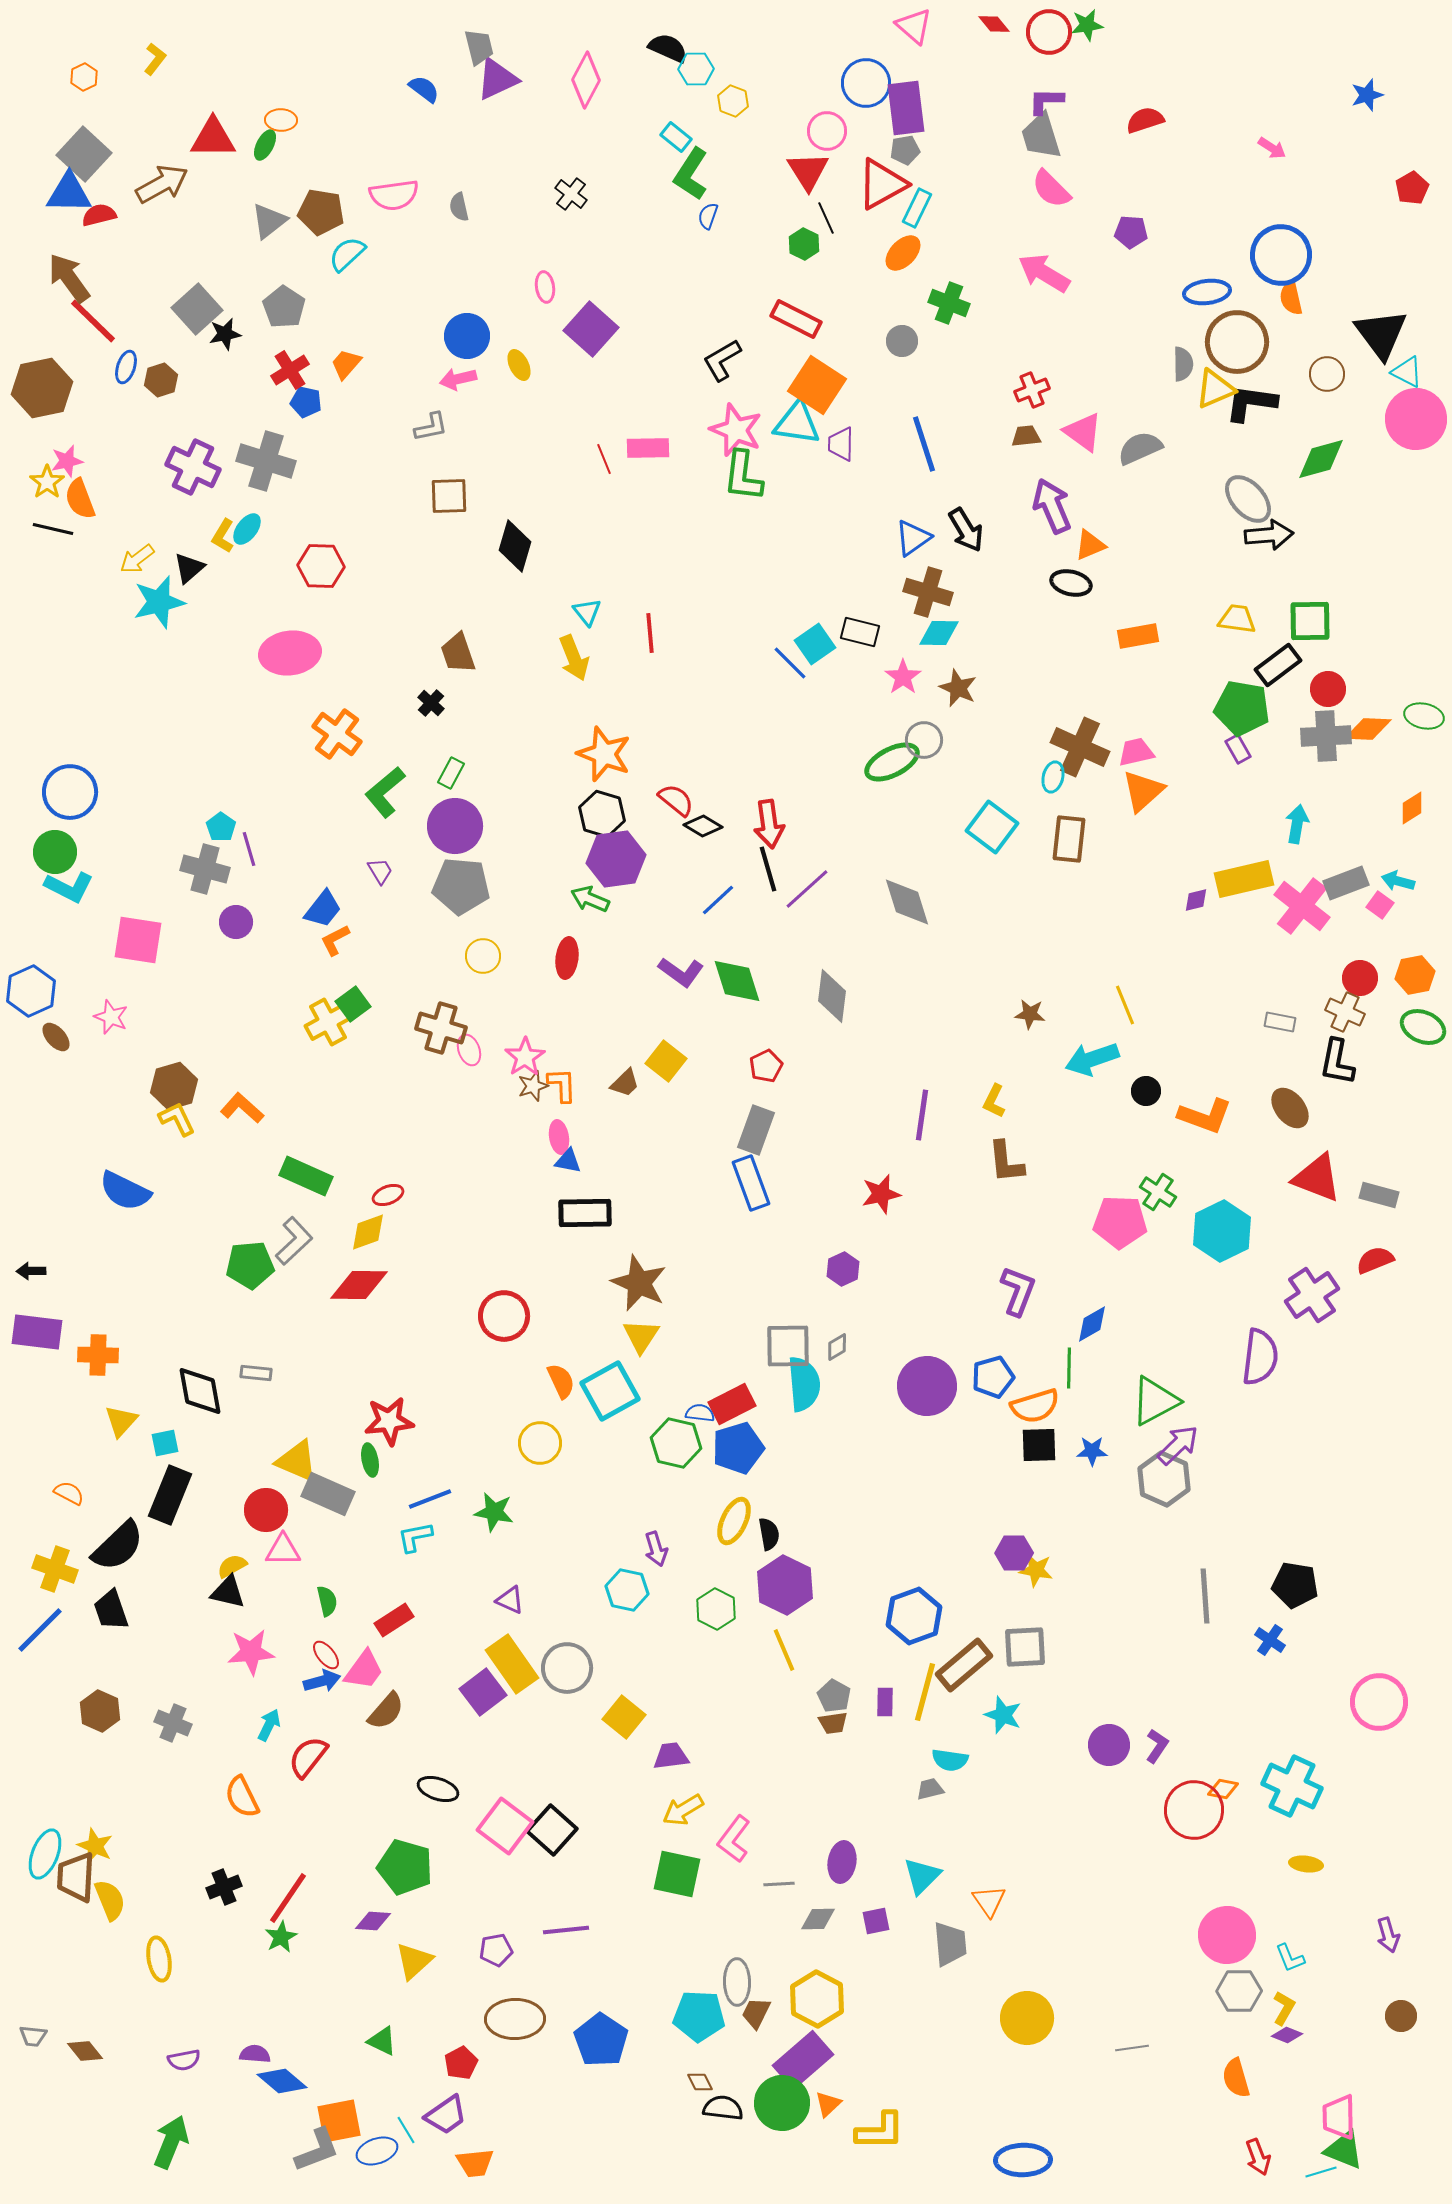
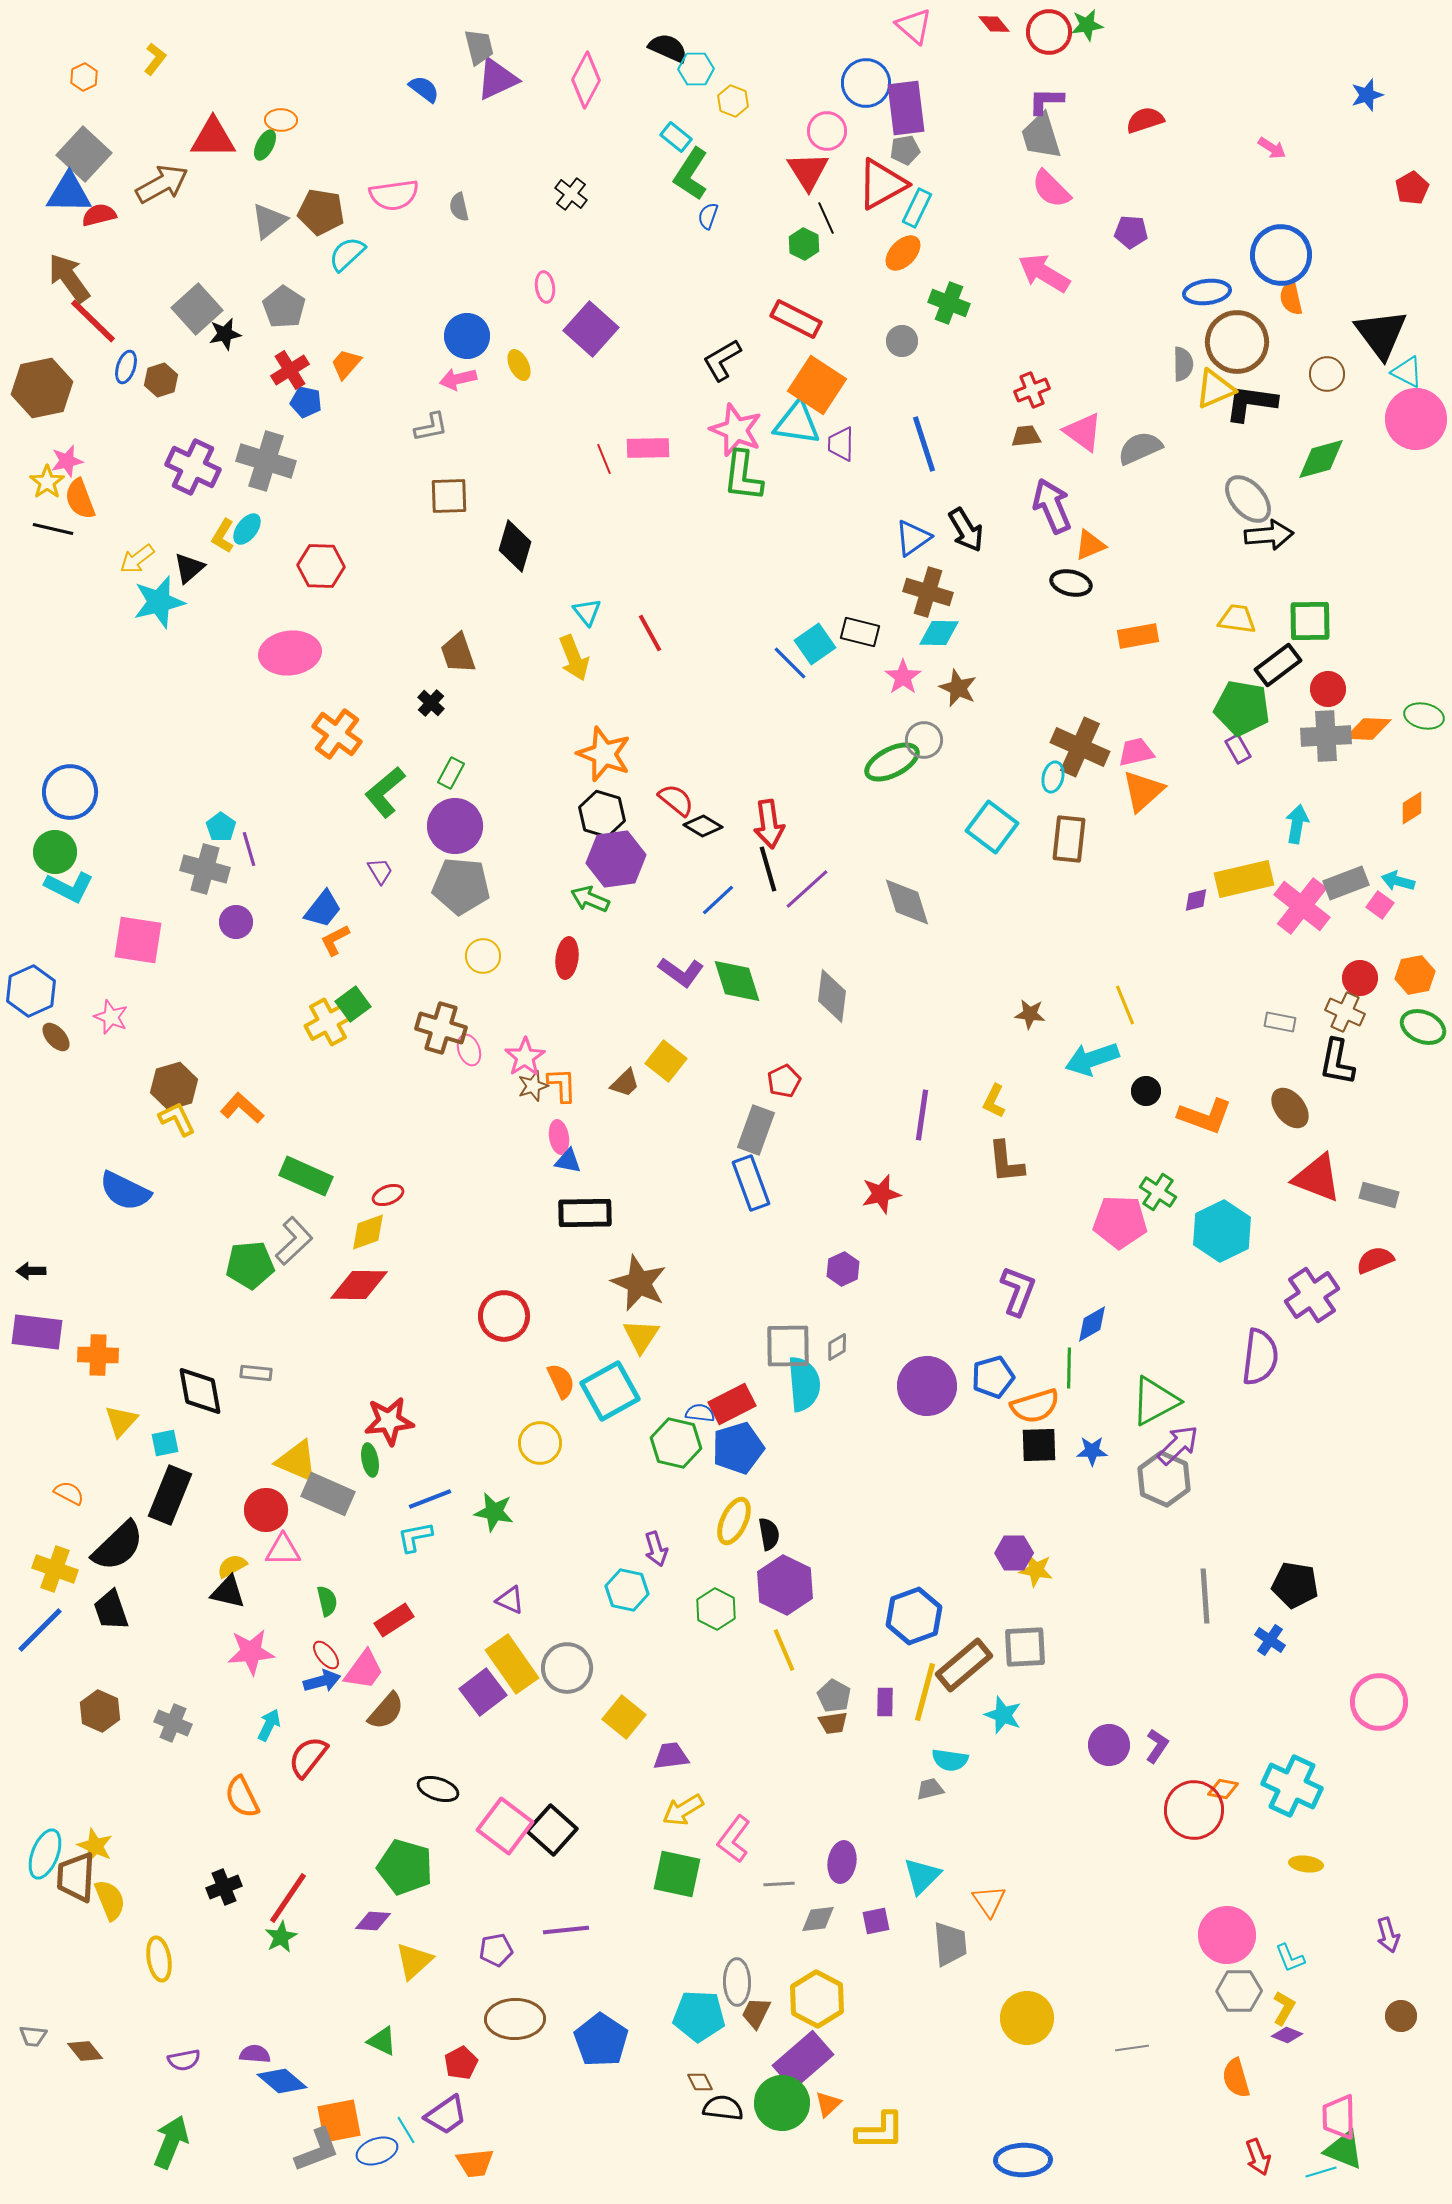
red line at (650, 633): rotated 24 degrees counterclockwise
red pentagon at (766, 1066): moved 18 px right, 15 px down
gray diamond at (818, 1919): rotated 6 degrees counterclockwise
